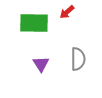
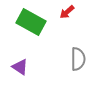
green rectangle: moved 3 px left, 1 px up; rotated 28 degrees clockwise
purple triangle: moved 21 px left, 3 px down; rotated 24 degrees counterclockwise
